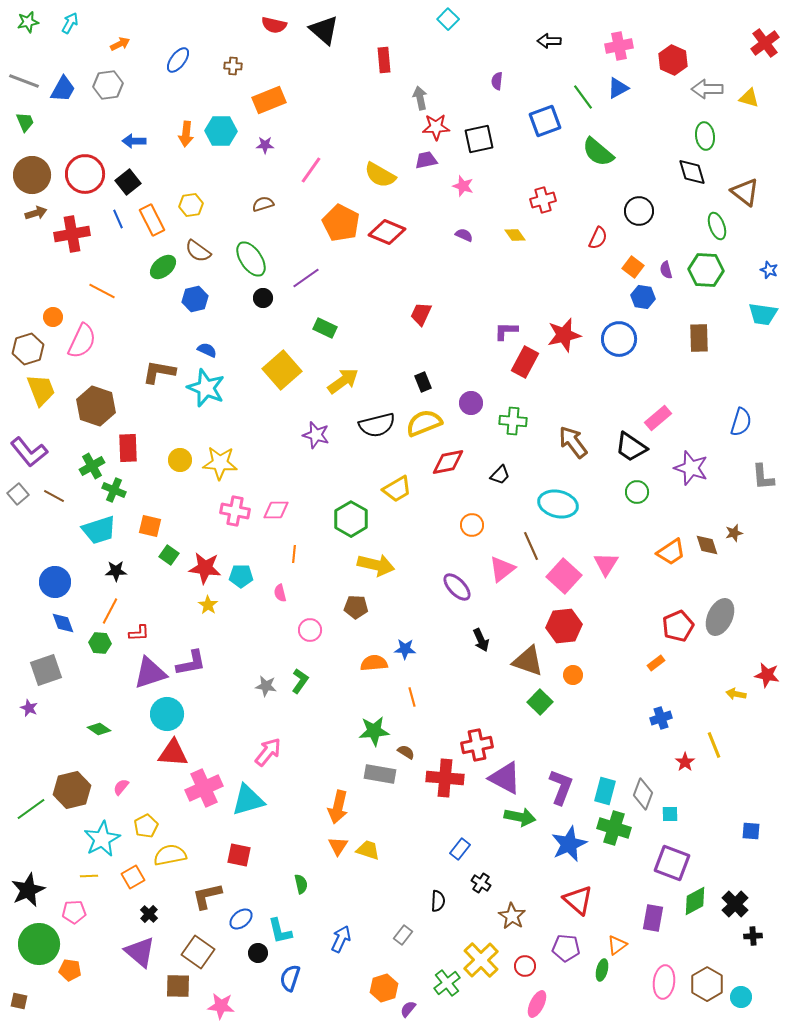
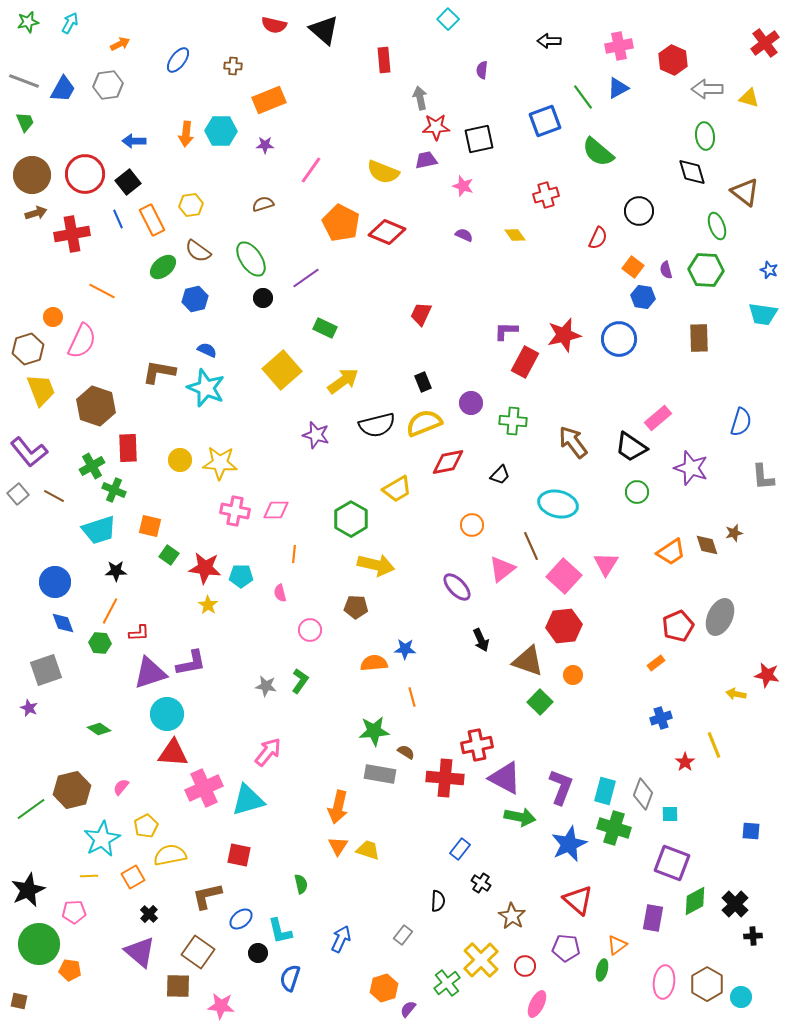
purple semicircle at (497, 81): moved 15 px left, 11 px up
yellow semicircle at (380, 175): moved 3 px right, 3 px up; rotated 8 degrees counterclockwise
red cross at (543, 200): moved 3 px right, 5 px up
